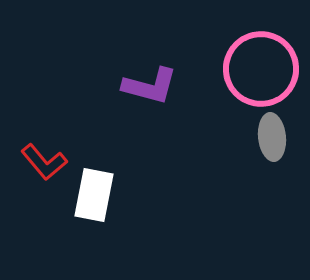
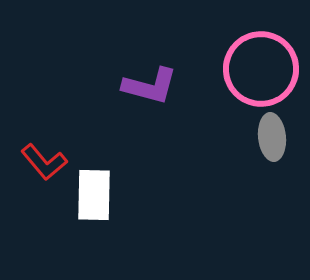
white rectangle: rotated 10 degrees counterclockwise
